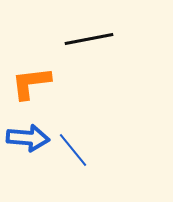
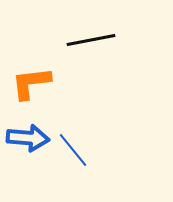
black line: moved 2 px right, 1 px down
